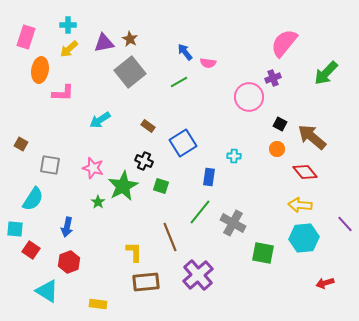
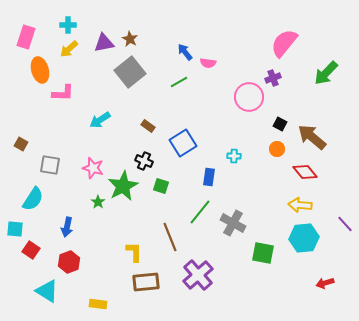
orange ellipse at (40, 70): rotated 25 degrees counterclockwise
